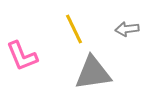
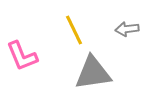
yellow line: moved 1 px down
